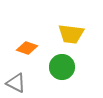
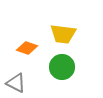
yellow trapezoid: moved 8 px left
